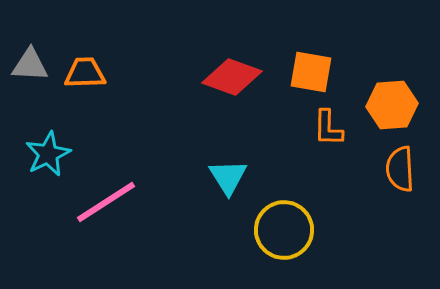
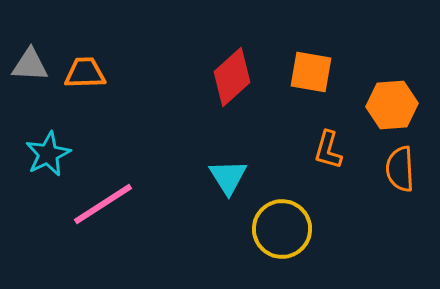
red diamond: rotated 62 degrees counterclockwise
orange L-shape: moved 22 px down; rotated 15 degrees clockwise
pink line: moved 3 px left, 2 px down
yellow circle: moved 2 px left, 1 px up
